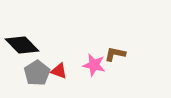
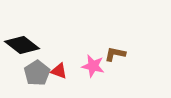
black diamond: rotated 8 degrees counterclockwise
pink star: moved 1 px left, 1 px down
